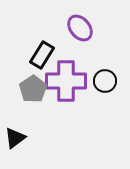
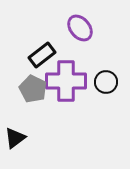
black rectangle: rotated 20 degrees clockwise
black circle: moved 1 px right, 1 px down
gray pentagon: rotated 12 degrees counterclockwise
